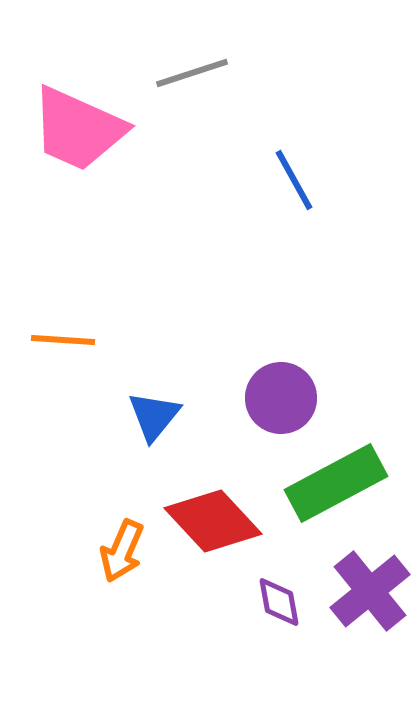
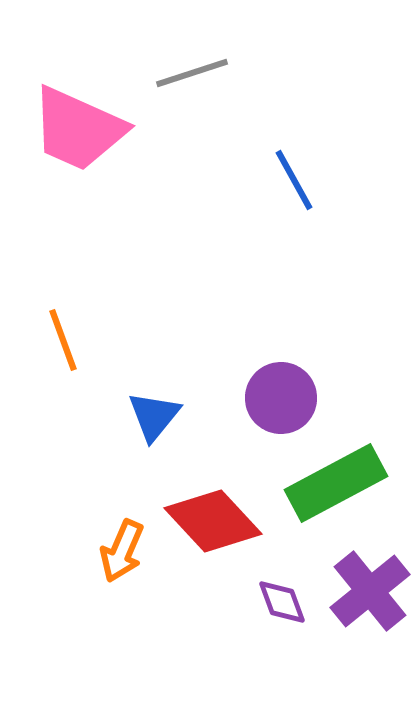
orange line: rotated 66 degrees clockwise
purple diamond: moved 3 px right; rotated 10 degrees counterclockwise
